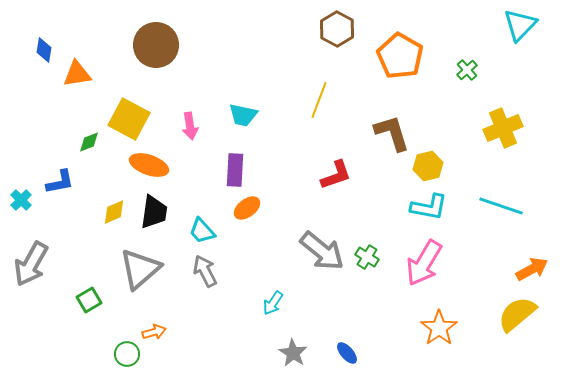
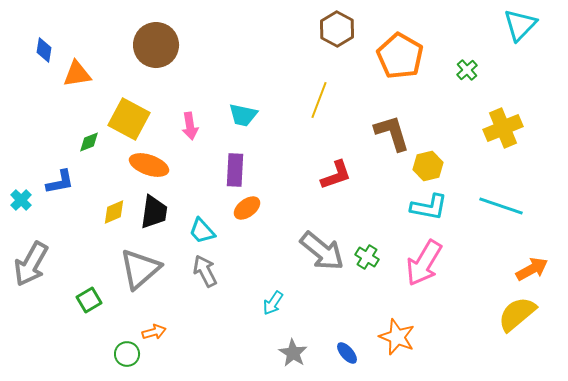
orange star at (439, 328): moved 42 px left, 9 px down; rotated 15 degrees counterclockwise
